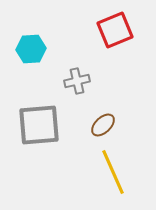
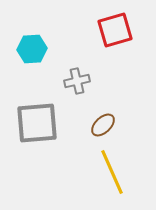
red square: rotated 6 degrees clockwise
cyan hexagon: moved 1 px right
gray square: moved 2 px left, 2 px up
yellow line: moved 1 px left
